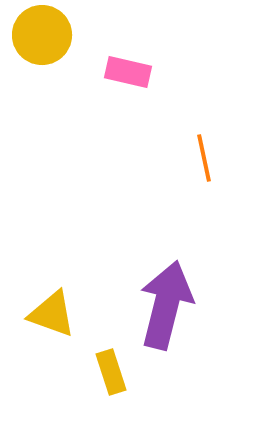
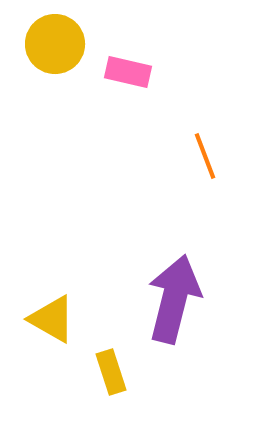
yellow circle: moved 13 px right, 9 px down
orange line: moved 1 px right, 2 px up; rotated 9 degrees counterclockwise
purple arrow: moved 8 px right, 6 px up
yellow triangle: moved 5 px down; rotated 10 degrees clockwise
